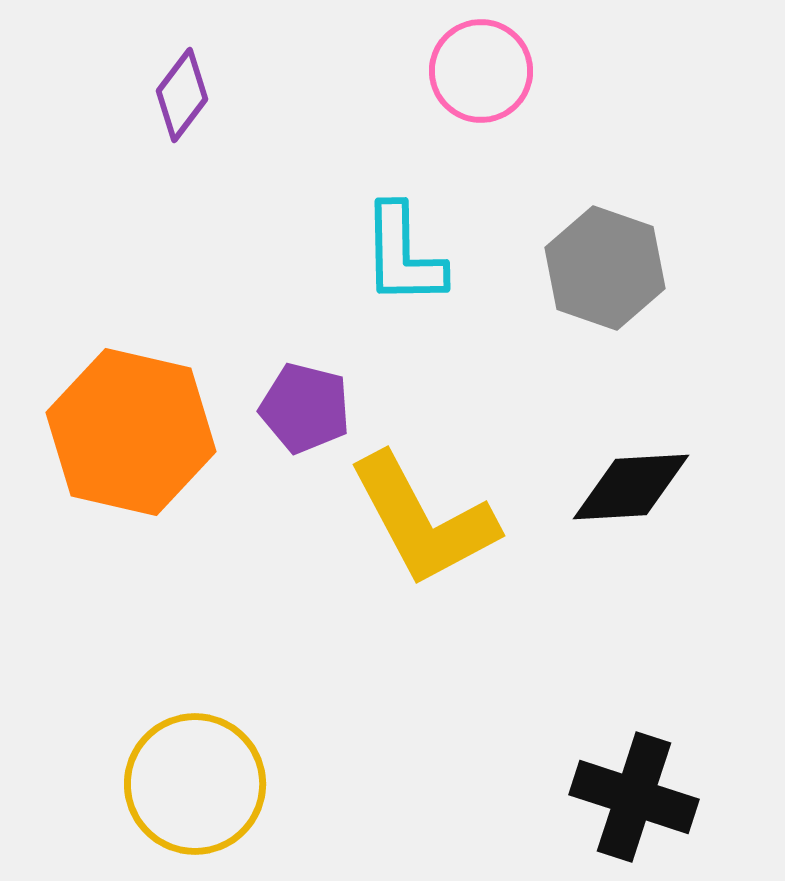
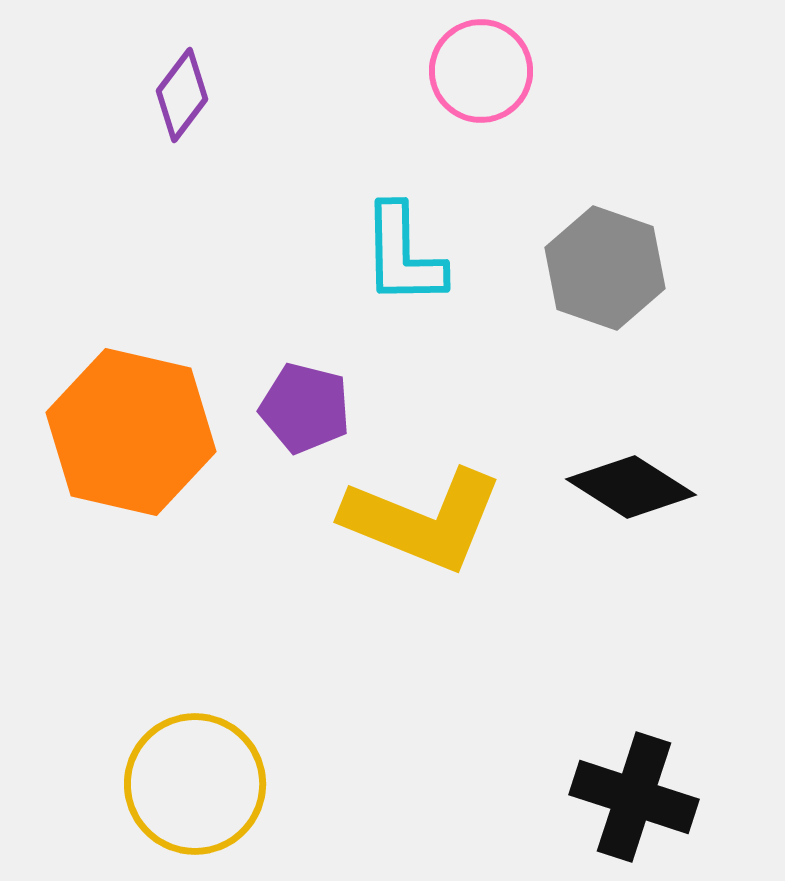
black diamond: rotated 36 degrees clockwise
yellow L-shape: rotated 40 degrees counterclockwise
